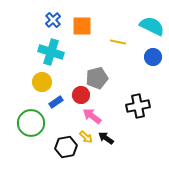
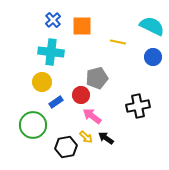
cyan cross: rotated 10 degrees counterclockwise
green circle: moved 2 px right, 2 px down
